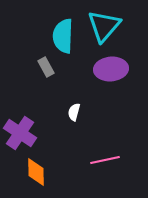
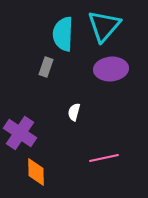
cyan semicircle: moved 2 px up
gray rectangle: rotated 48 degrees clockwise
pink line: moved 1 px left, 2 px up
